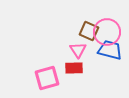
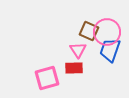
blue trapezoid: rotated 85 degrees counterclockwise
